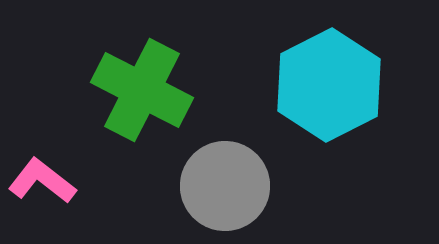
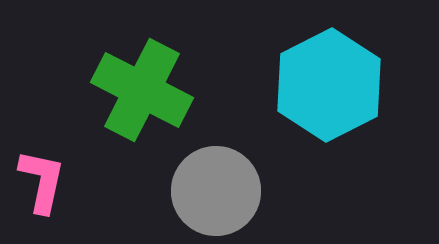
pink L-shape: rotated 64 degrees clockwise
gray circle: moved 9 px left, 5 px down
